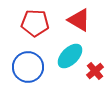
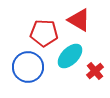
red pentagon: moved 9 px right, 10 px down
